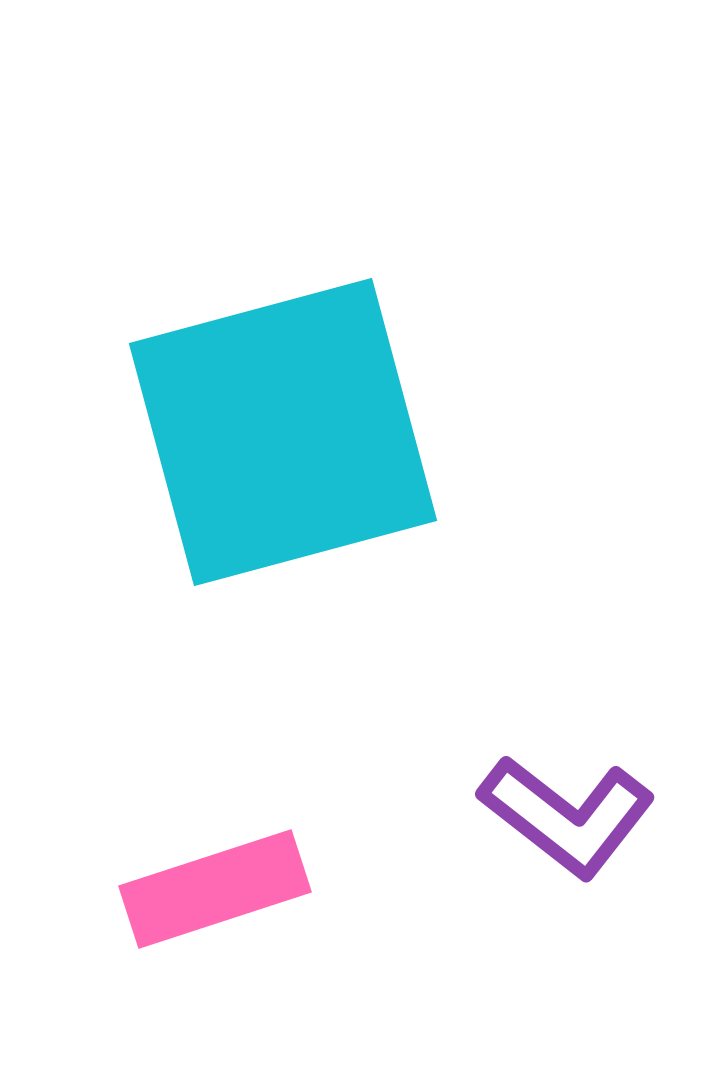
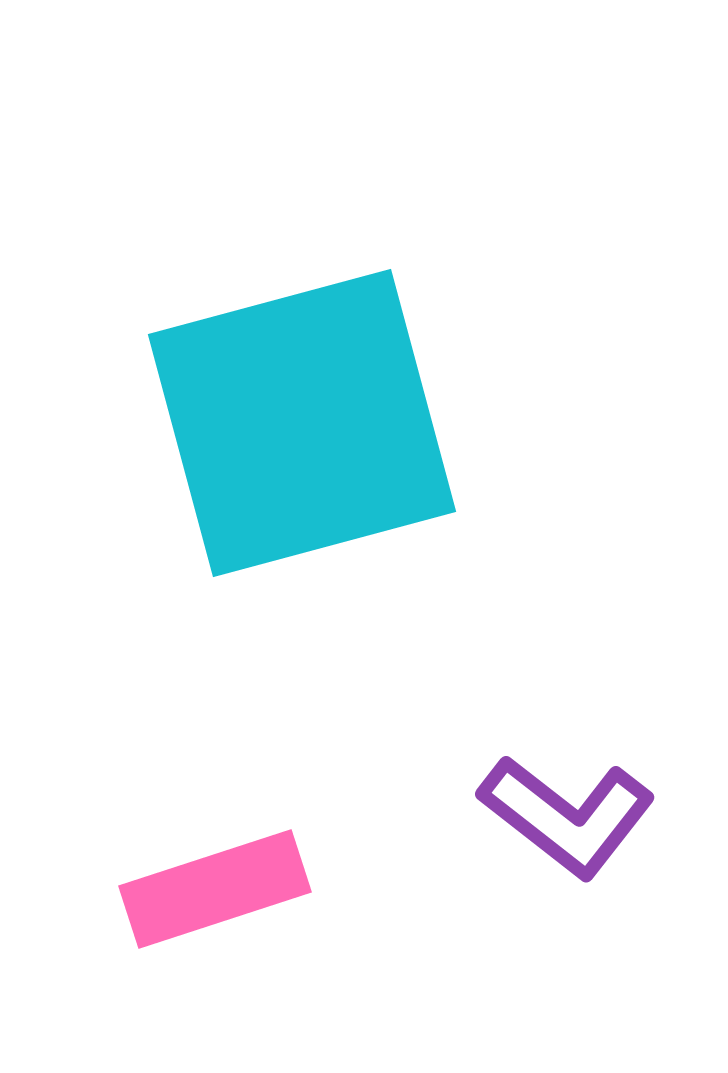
cyan square: moved 19 px right, 9 px up
